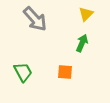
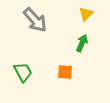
gray arrow: moved 1 px down
